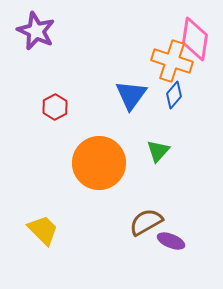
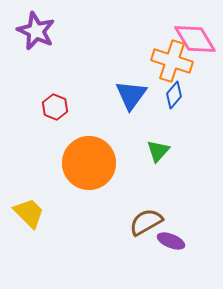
pink diamond: rotated 39 degrees counterclockwise
red hexagon: rotated 10 degrees counterclockwise
orange circle: moved 10 px left
yellow trapezoid: moved 14 px left, 17 px up
